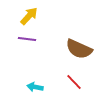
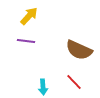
purple line: moved 1 px left, 2 px down
brown semicircle: moved 1 px down
cyan arrow: moved 8 px right; rotated 105 degrees counterclockwise
